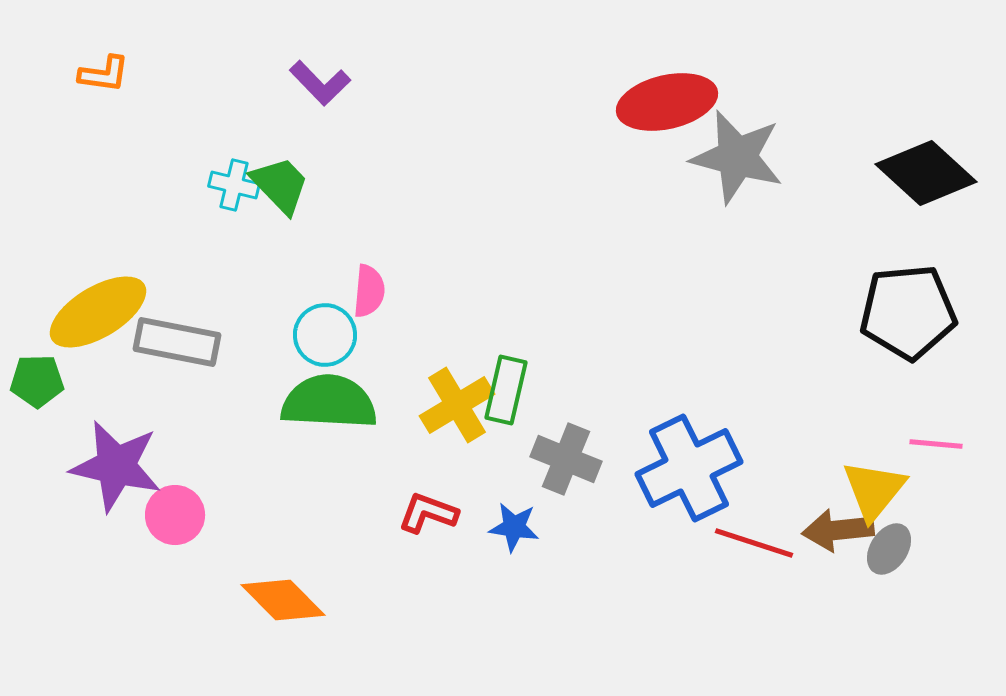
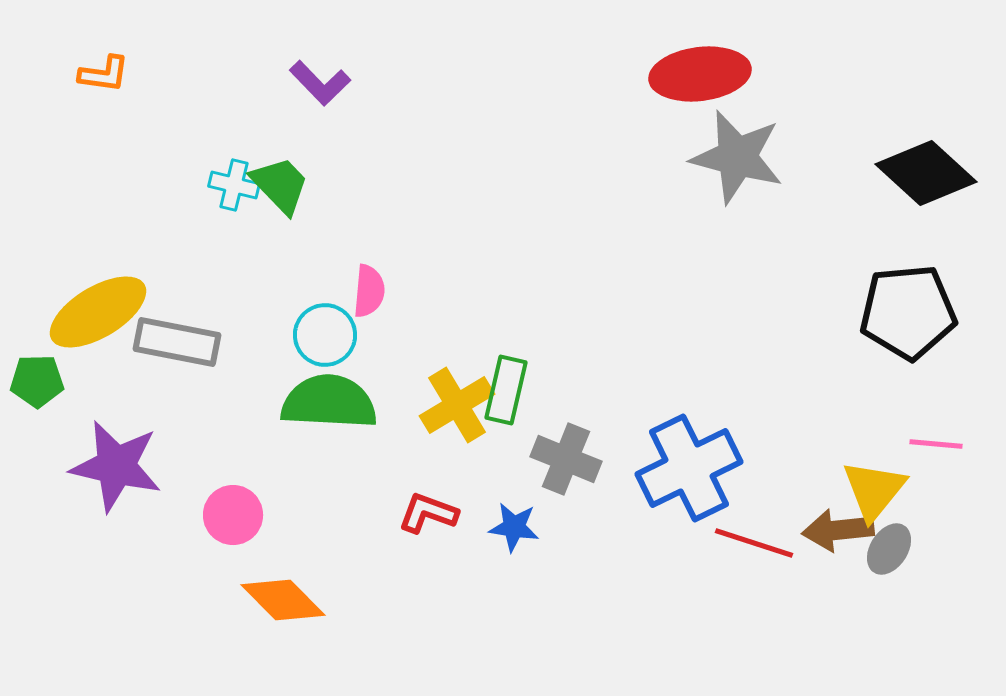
red ellipse: moved 33 px right, 28 px up; rotated 6 degrees clockwise
pink circle: moved 58 px right
